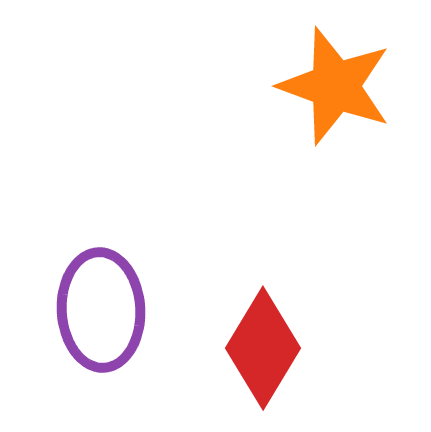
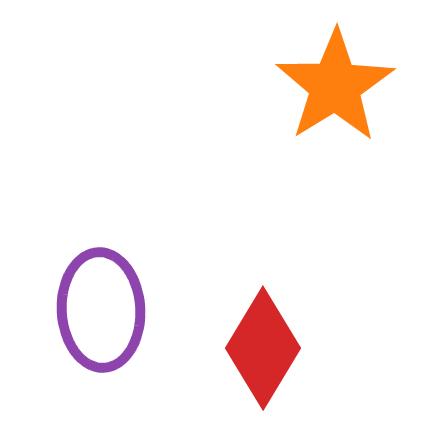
orange star: rotated 20 degrees clockwise
